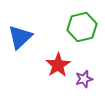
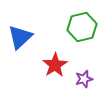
red star: moved 3 px left
